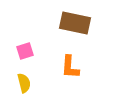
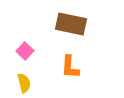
brown rectangle: moved 4 px left, 1 px down
pink square: rotated 30 degrees counterclockwise
